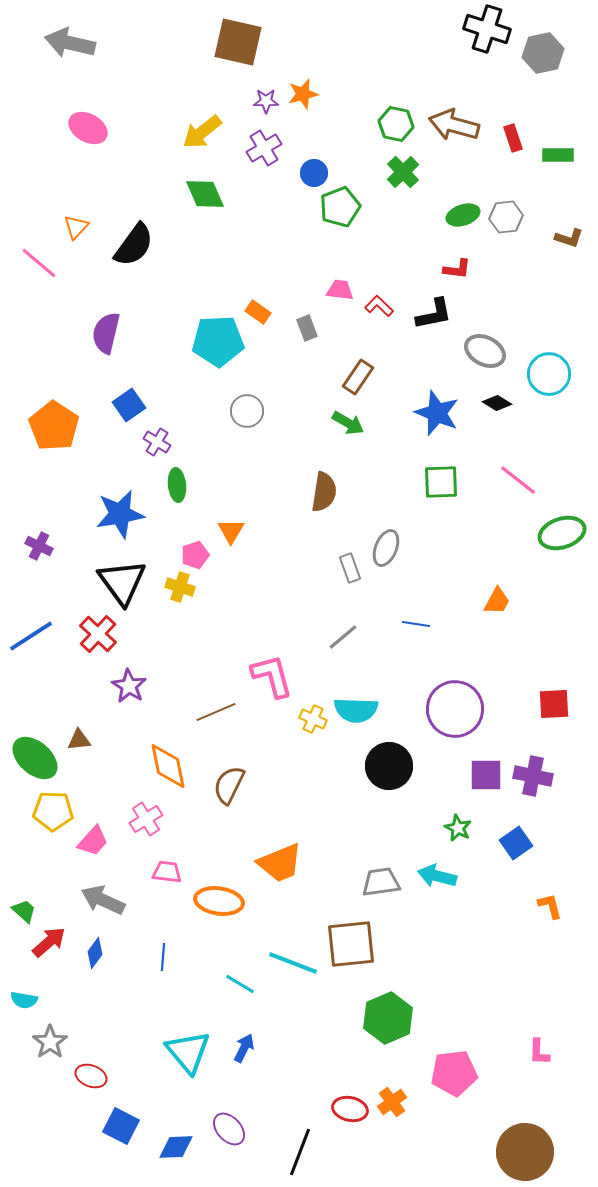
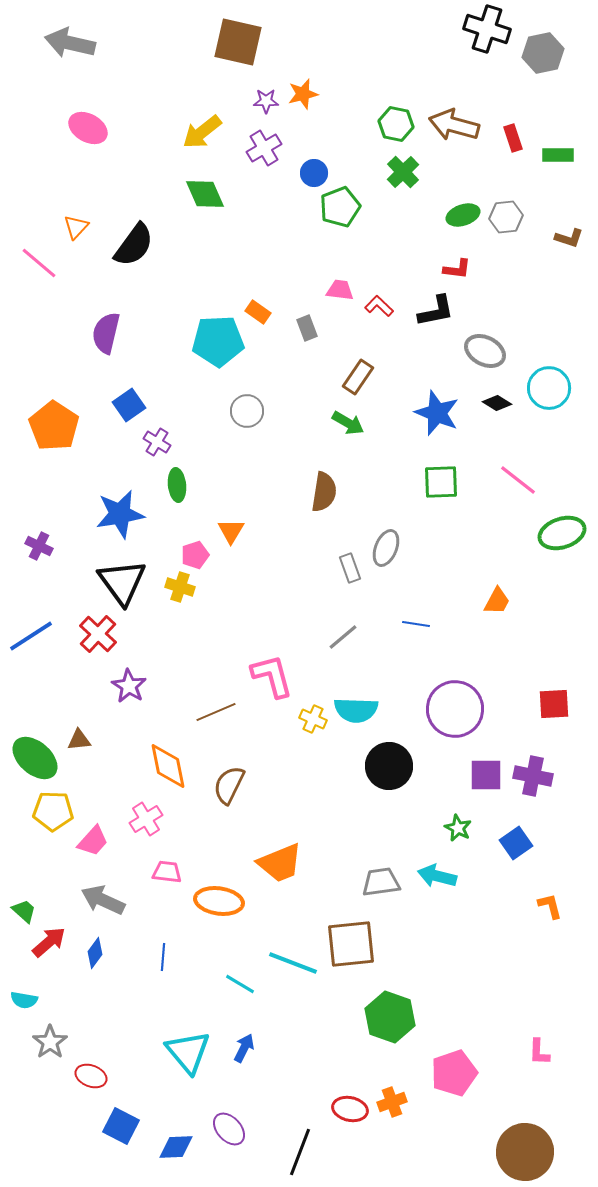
black L-shape at (434, 314): moved 2 px right, 3 px up
cyan circle at (549, 374): moved 14 px down
green hexagon at (388, 1018): moved 2 px right, 1 px up; rotated 18 degrees counterclockwise
pink pentagon at (454, 1073): rotated 12 degrees counterclockwise
orange cross at (392, 1102): rotated 16 degrees clockwise
